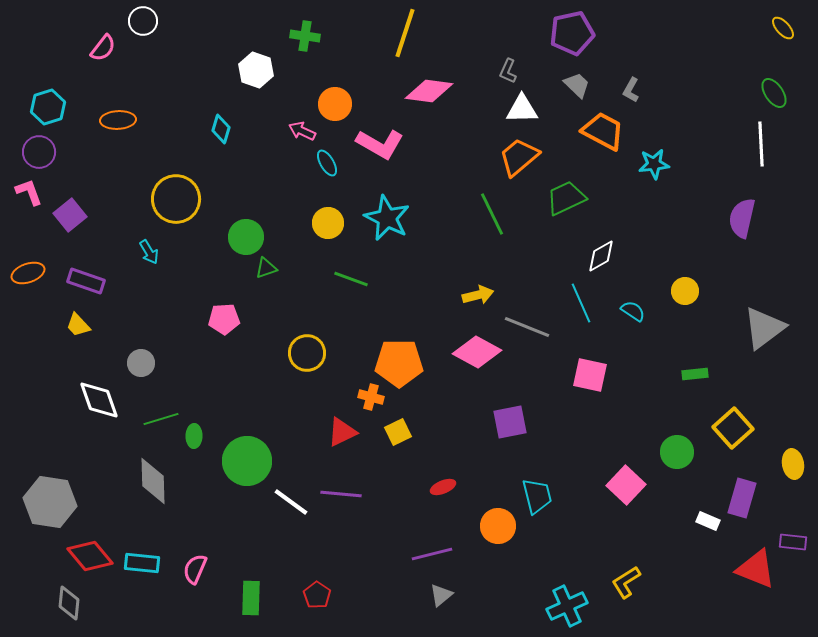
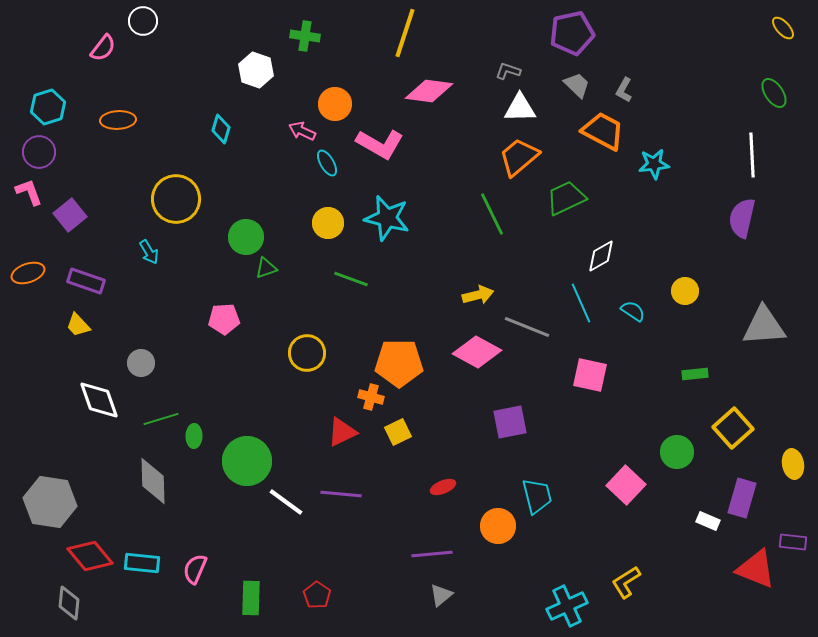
gray L-shape at (508, 71): rotated 85 degrees clockwise
gray L-shape at (631, 90): moved 7 px left
white triangle at (522, 109): moved 2 px left, 1 px up
white line at (761, 144): moved 9 px left, 11 px down
cyan star at (387, 218): rotated 12 degrees counterclockwise
gray triangle at (764, 328): moved 2 px up; rotated 33 degrees clockwise
white line at (291, 502): moved 5 px left
purple line at (432, 554): rotated 9 degrees clockwise
